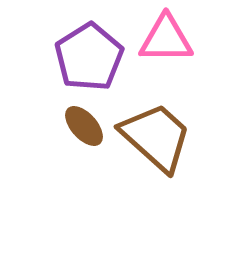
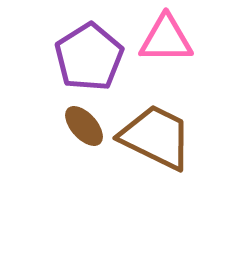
brown trapezoid: rotated 16 degrees counterclockwise
